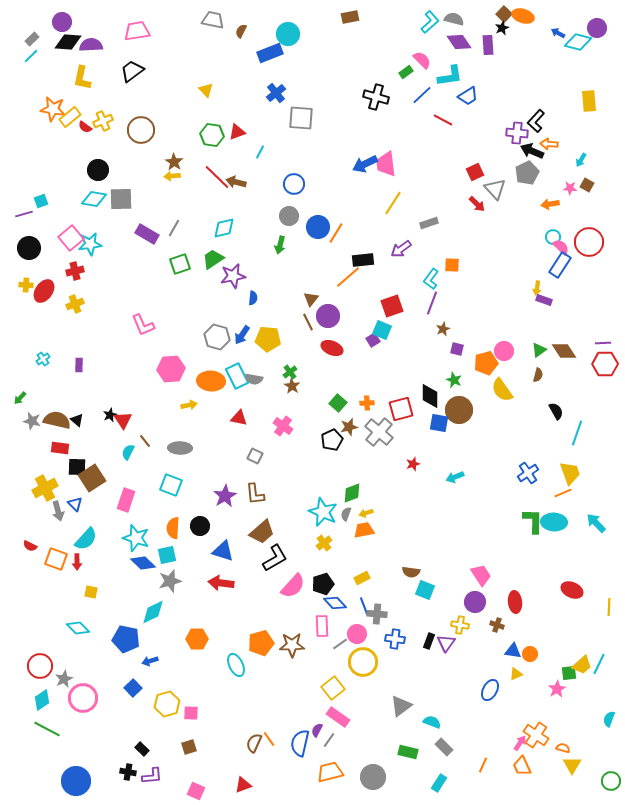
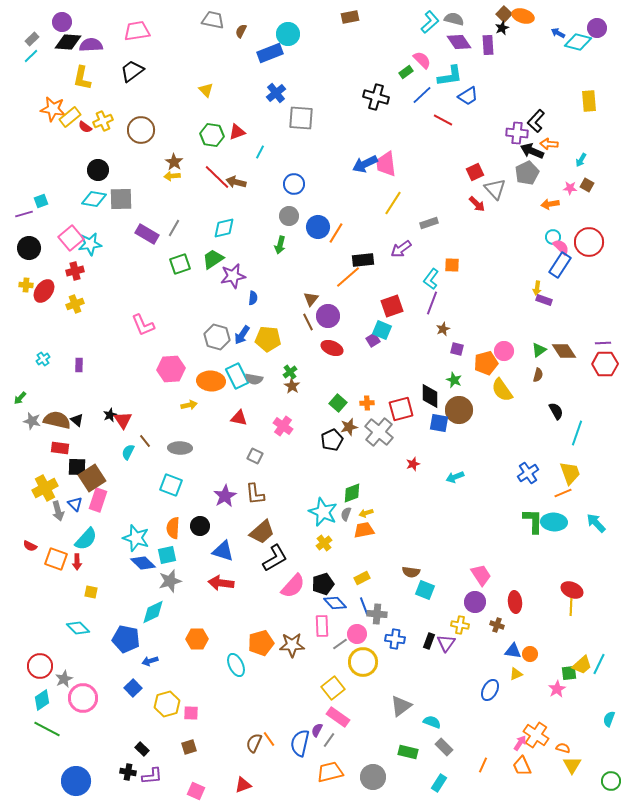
pink rectangle at (126, 500): moved 28 px left
yellow line at (609, 607): moved 38 px left
